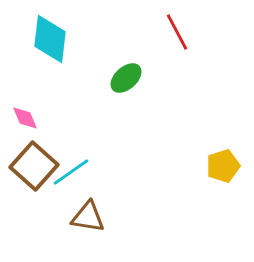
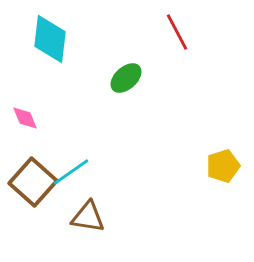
brown square: moved 1 px left, 16 px down
